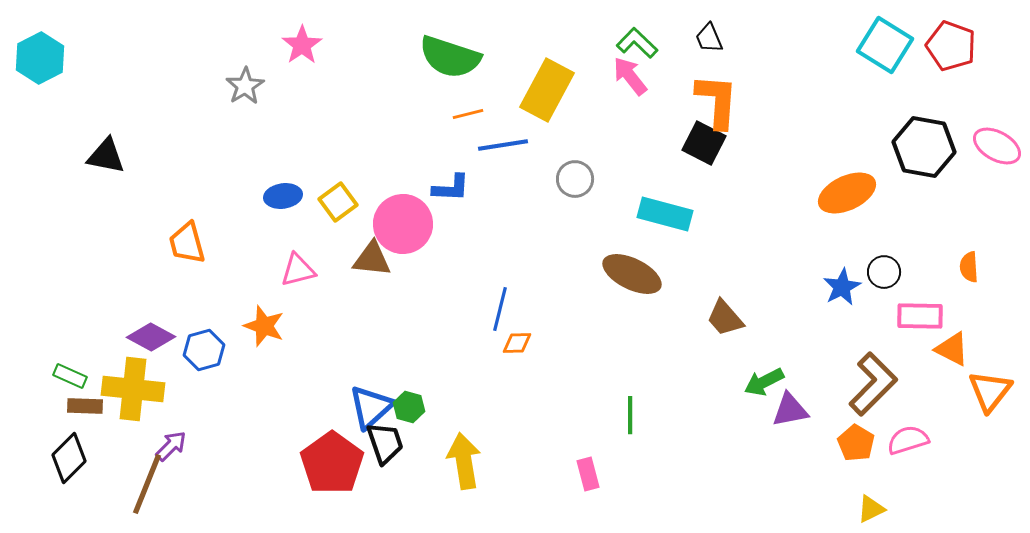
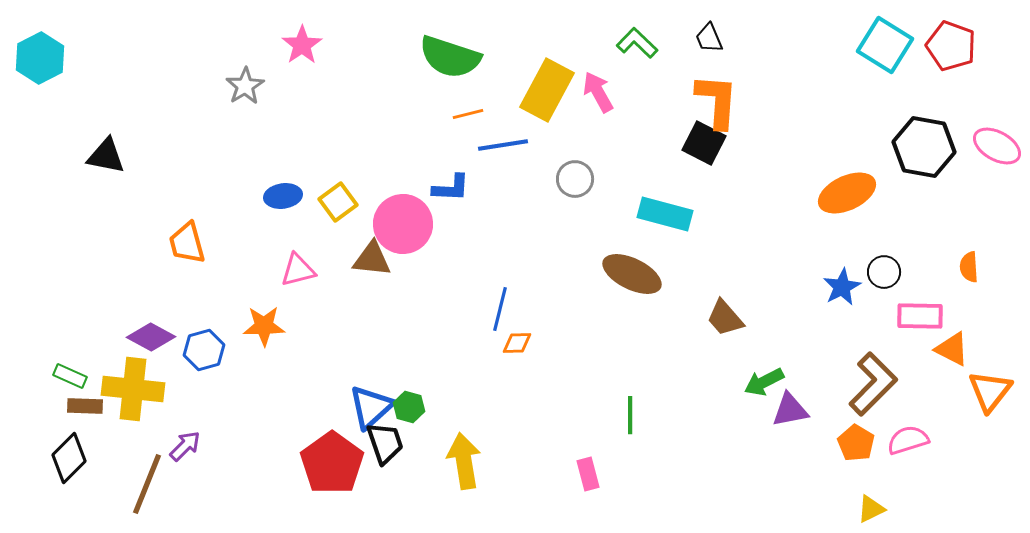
pink arrow at (630, 76): moved 32 px left, 16 px down; rotated 9 degrees clockwise
orange star at (264, 326): rotated 21 degrees counterclockwise
purple arrow at (171, 446): moved 14 px right
